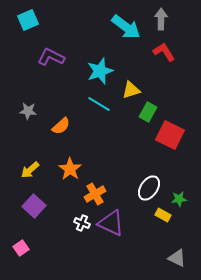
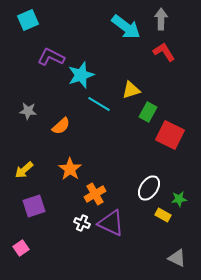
cyan star: moved 19 px left, 4 px down
yellow arrow: moved 6 px left
purple square: rotated 30 degrees clockwise
